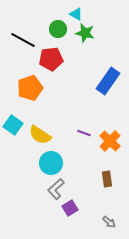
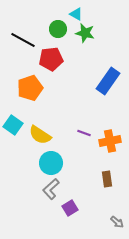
orange cross: rotated 35 degrees clockwise
gray L-shape: moved 5 px left
gray arrow: moved 8 px right
